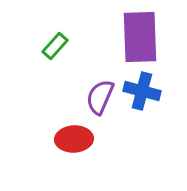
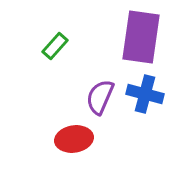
purple rectangle: moved 1 px right; rotated 10 degrees clockwise
blue cross: moved 3 px right, 3 px down
red ellipse: rotated 6 degrees counterclockwise
